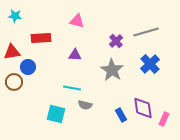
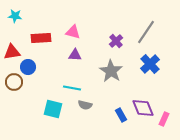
pink triangle: moved 4 px left, 11 px down
gray line: rotated 40 degrees counterclockwise
gray star: moved 1 px left, 1 px down
purple diamond: rotated 15 degrees counterclockwise
cyan square: moved 3 px left, 5 px up
